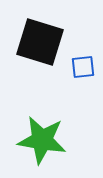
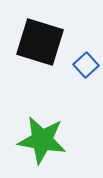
blue square: moved 3 px right, 2 px up; rotated 35 degrees counterclockwise
